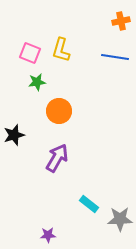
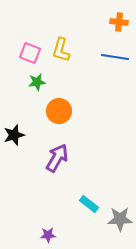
orange cross: moved 2 px left, 1 px down; rotated 18 degrees clockwise
